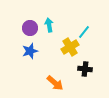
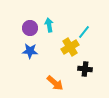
blue star: rotated 21 degrees clockwise
